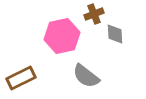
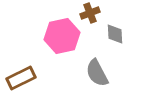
brown cross: moved 4 px left, 1 px up
gray semicircle: moved 11 px right, 3 px up; rotated 24 degrees clockwise
